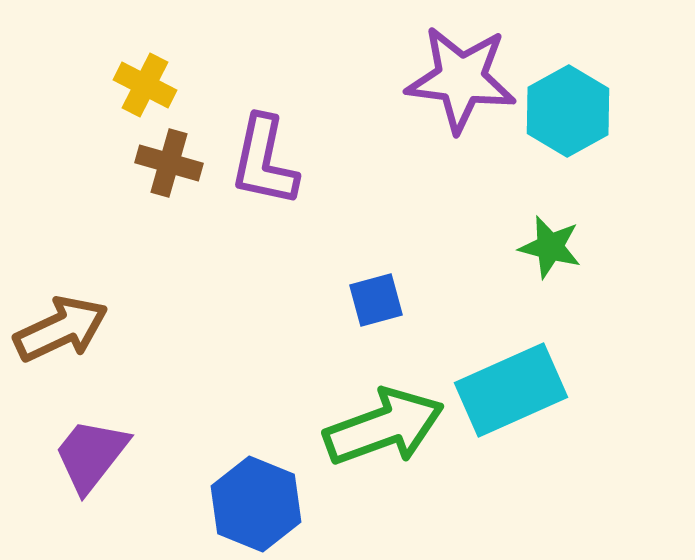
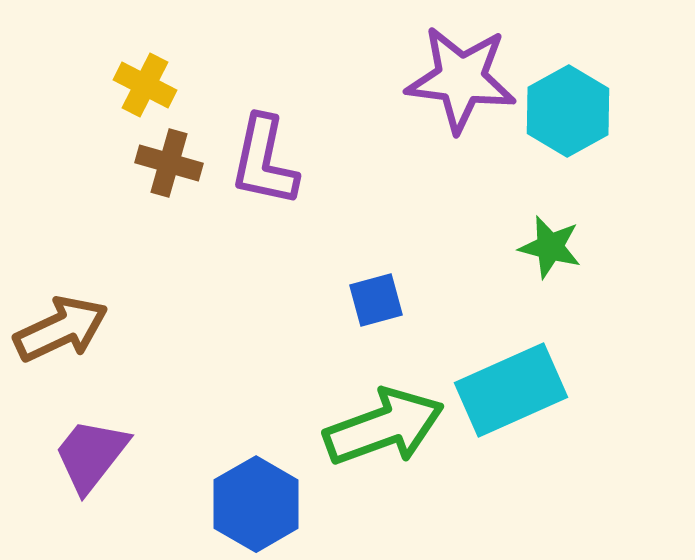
blue hexagon: rotated 8 degrees clockwise
